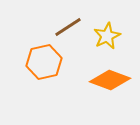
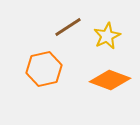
orange hexagon: moved 7 px down
